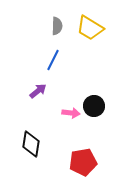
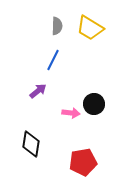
black circle: moved 2 px up
